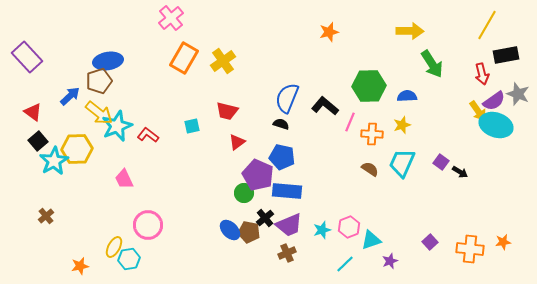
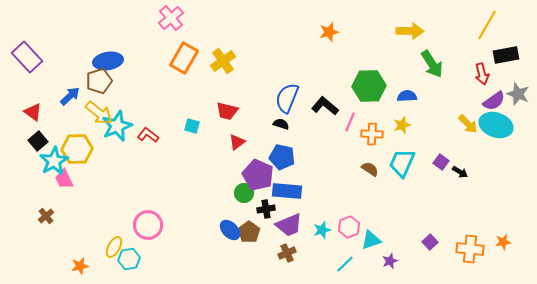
yellow arrow at (478, 111): moved 10 px left, 13 px down; rotated 10 degrees counterclockwise
cyan square at (192, 126): rotated 28 degrees clockwise
pink trapezoid at (124, 179): moved 60 px left
black cross at (265, 218): moved 1 px right, 9 px up; rotated 30 degrees clockwise
brown pentagon at (249, 232): rotated 25 degrees clockwise
